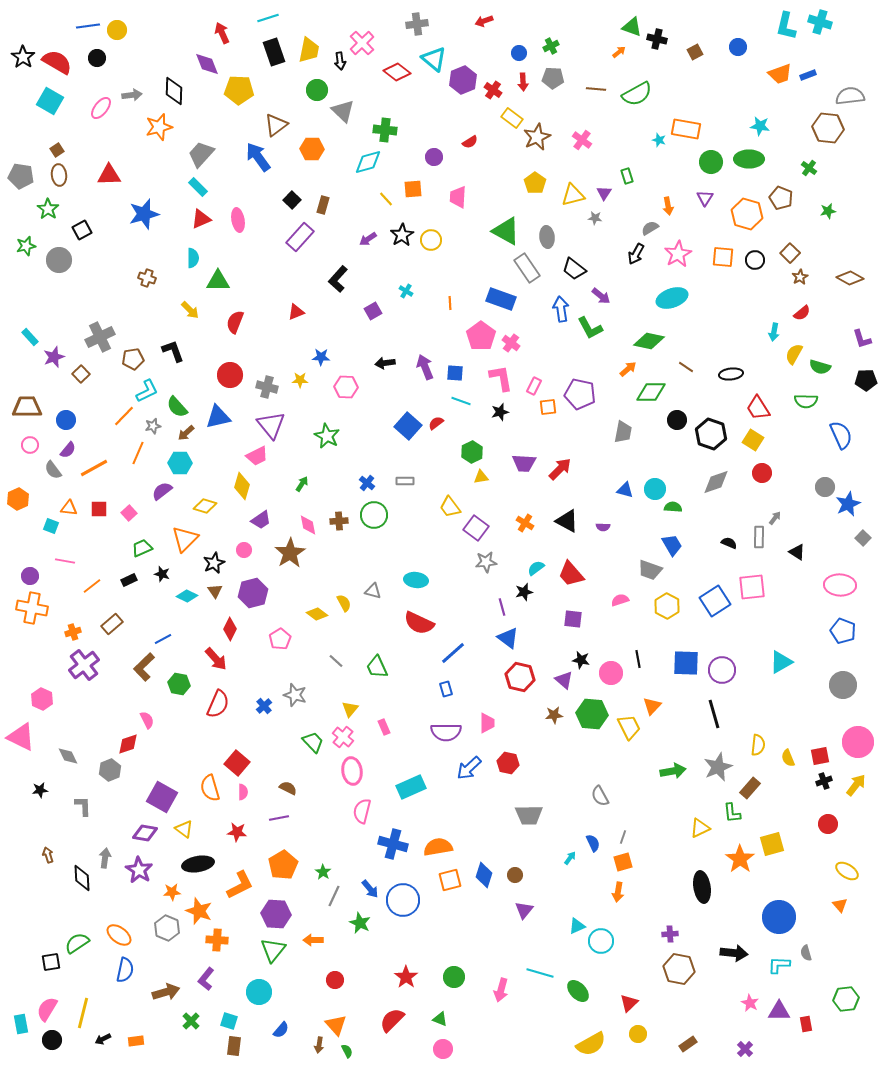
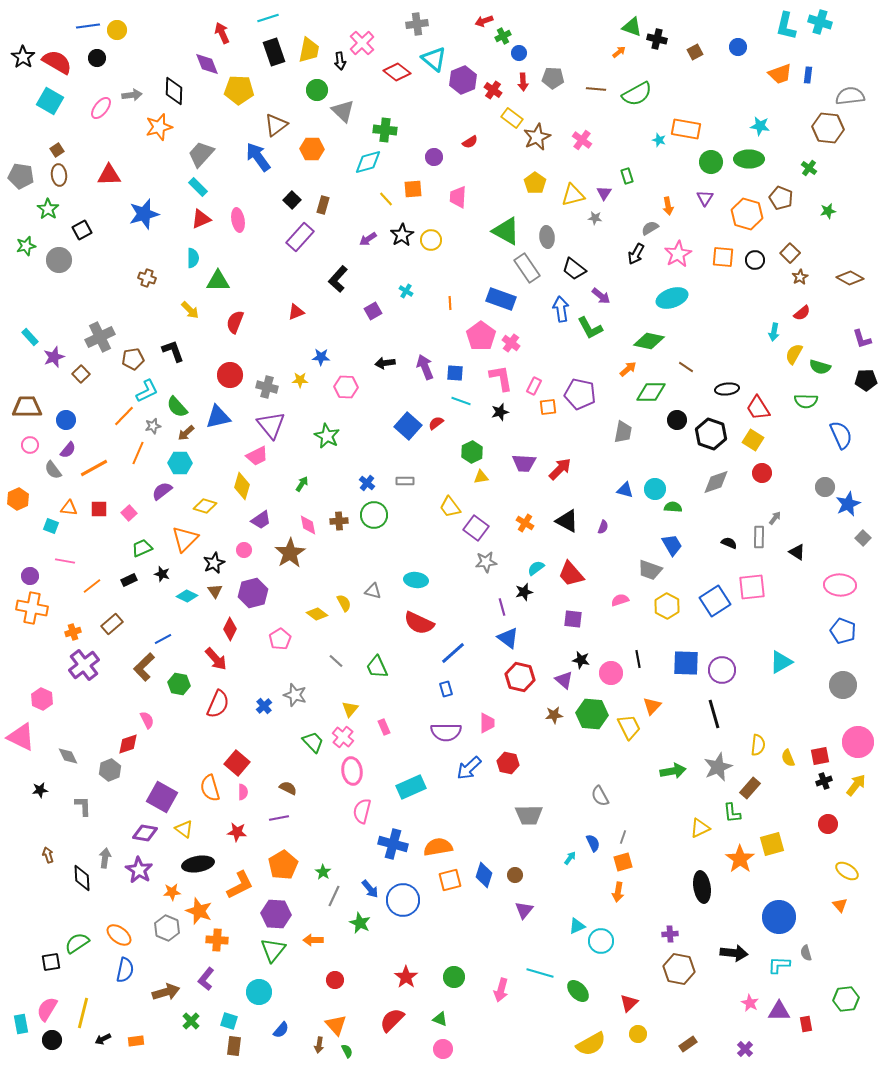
green cross at (551, 46): moved 48 px left, 10 px up
blue rectangle at (808, 75): rotated 63 degrees counterclockwise
black ellipse at (731, 374): moved 4 px left, 15 px down
purple semicircle at (603, 527): rotated 72 degrees counterclockwise
